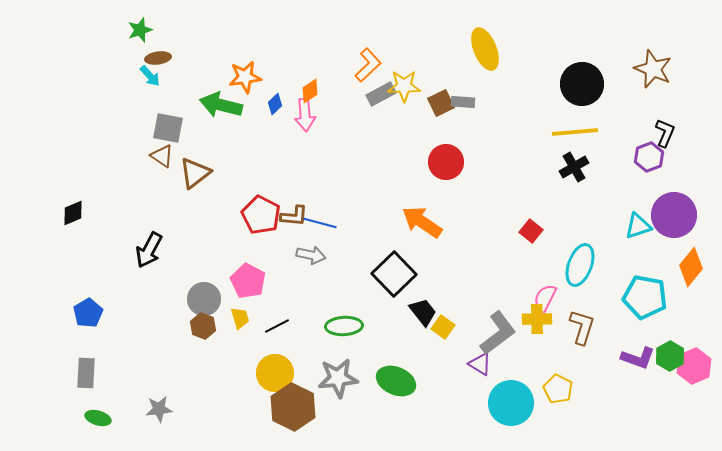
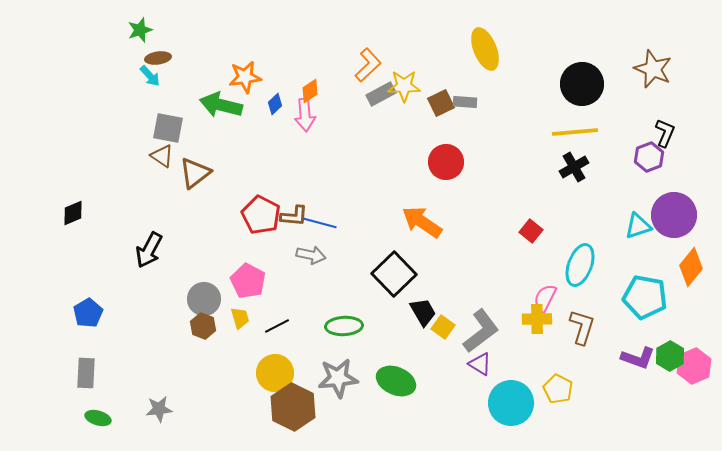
gray rectangle at (463, 102): moved 2 px right
black trapezoid at (423, 312): rotated 8 degrees clockwise
gray L-shape at (498, 333): moved 17 px left, 2 px up
